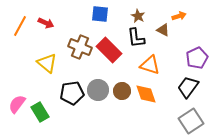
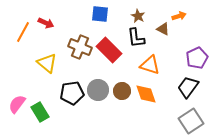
orange line: moved 3 px right, 6 px down
brown triangle: moved 1 px up
